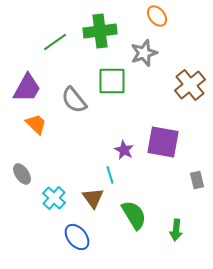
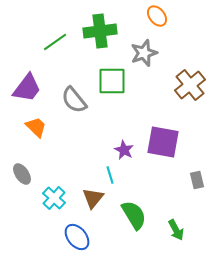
purple trapezoid: rotated 8 degrees clockwise
orange trapezoid: moved 3 px down
brown triangle: rotated 15 degrees clockwise
green arrow: rotated 35 degrees counterclockwise
